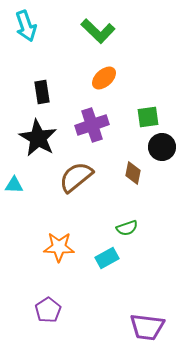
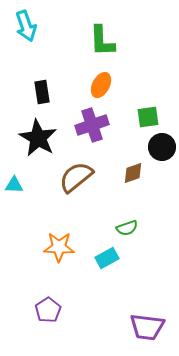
green L-shape: moved 4 px right, 10 px down; rotated 44 degrees clockwise
orange ellipse: moved 3 px left, 7 px down; rotated 20 degrees counterclockwise
brown diamond: rotated 60 degrees clockwise
